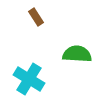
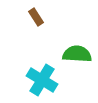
cyan cross: moved 13 px right, 1 px down
